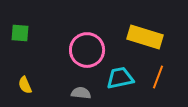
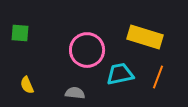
cyan trapezoid: moved 4 px up
yellow semicircle: moved 2 px right
gray semicircle: moved 6 px left
